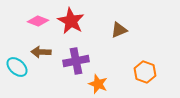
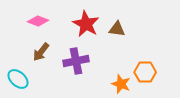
red star: moved 15 px right, 3 px down
brown triangle: moved 2 px left, 1 px up; rotated 30 degrees clockwise
brown arrow: rotated 54 degrees counterclockwise
cyan ellipse: moved 1 px right, 12 px down
orange hexagon: rotated 20 degrees counterclockwise
orange star: moved 23 px right
